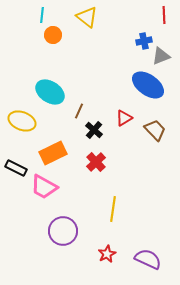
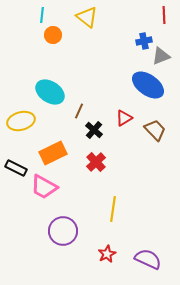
yellow ellipse: moved 1 px left; rotated 36 degrees counterclockwise
